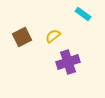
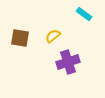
cyan rectangle: moved 1 px right
brown square: moved 2 px left, 1 px down; rotated 36 degrees clockwise
